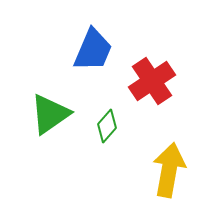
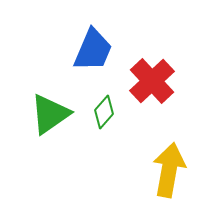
red cross: rotated 9 degrees counterclockwise
green diamond: moved 3 px left, 14 px up
